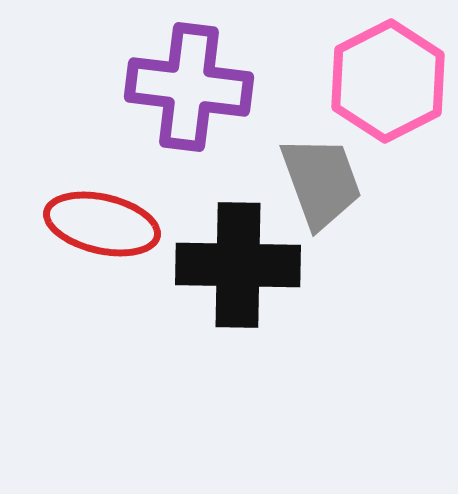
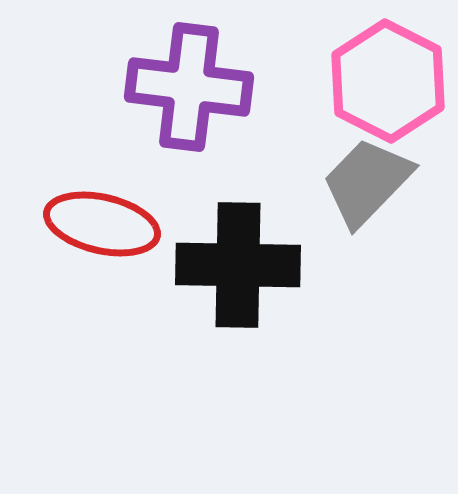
pink hexagon: rotated 6 degrees counterclockwise
gray trapezoid: moved 46 px right; rotated 116 degrees counterclockwise
